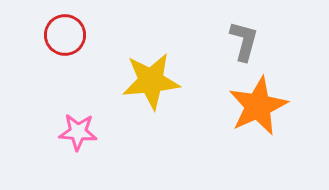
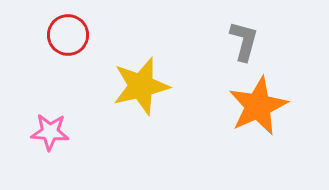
red circle: moved 3 px right
yellow star: moved 10 px left, 5 px down; rotated 8 degrees counterclockwise
pink star: moved 28 px left
